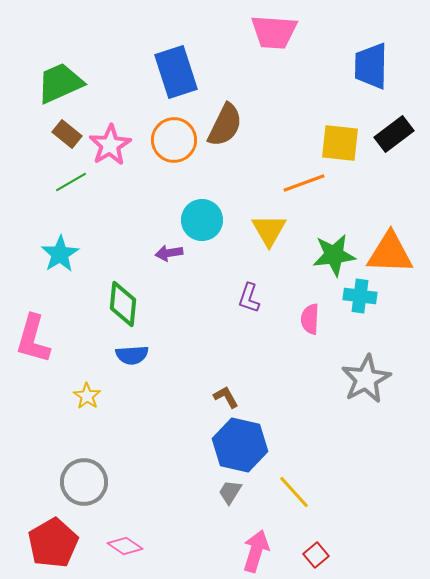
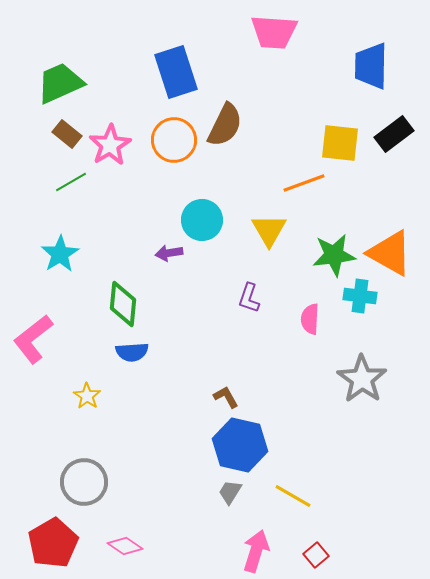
orange triangle: rotated 27 degrees clockwise
pink L-shape: rotated 36 degrees clockwise
blue semicircle: moved 3 px up
gray star: moved 4 px left; rotated 9 degrees counterclockwise
yellow line: moved 1 px left, 4 px down; rotated 18 degrees counterclockwise
